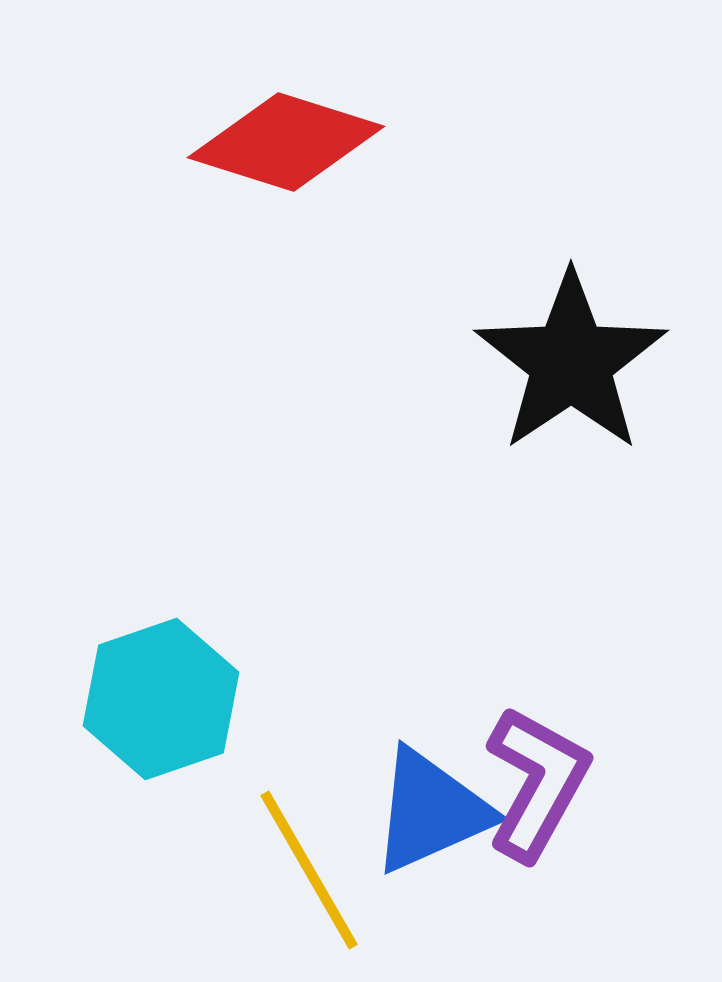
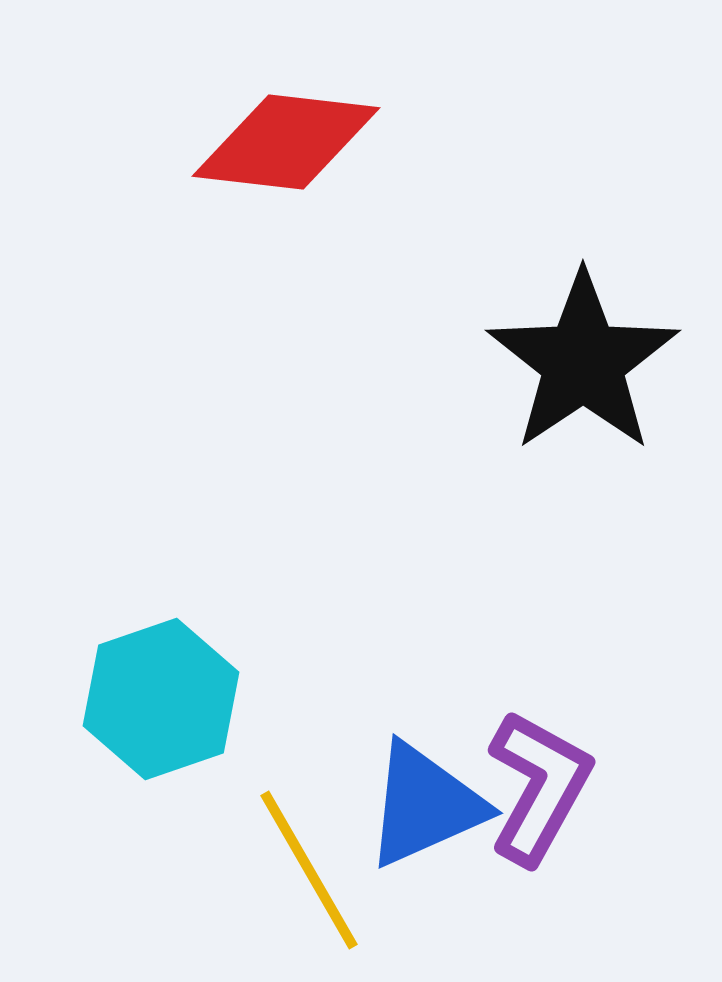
red diamond: rotated 11 degrees counterclockwise
black star: moved 12 px right
purple L-shape: moved 2 px right, 4 px down
blue triangle: moved 6 px left, 6 px up
